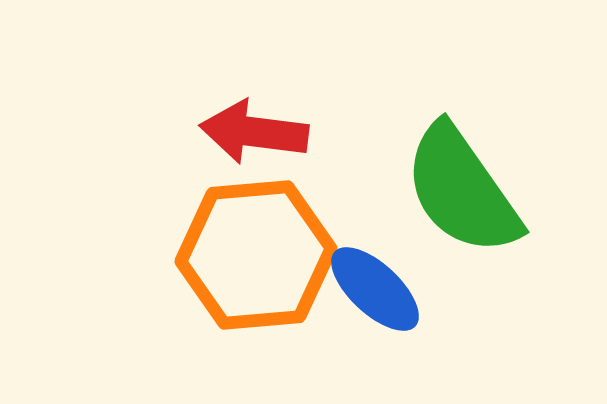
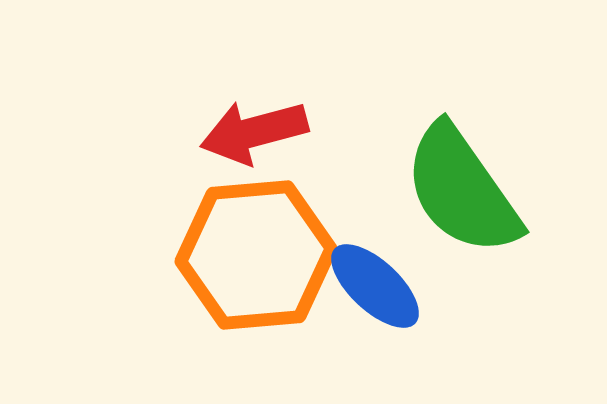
red arrow: rotated 22 degrees counterclockwise
blue ellipse: moved 3 px up
